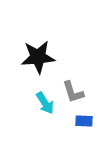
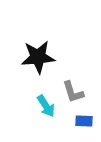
cyan arrow: moved 1 px right, 3 px down
